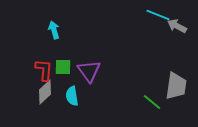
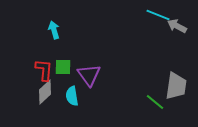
purple triangle: moved 4 px down
green line: moved 3 px right
